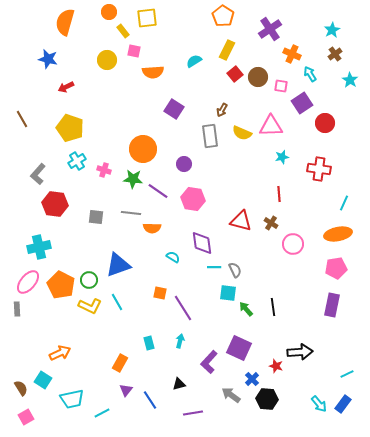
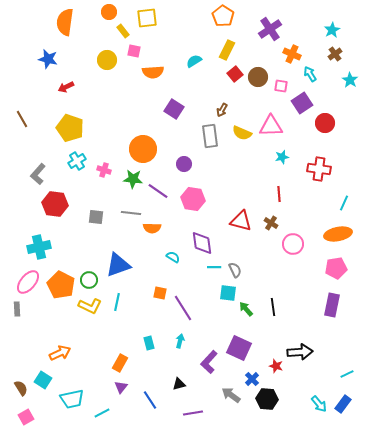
orange semicircle at (65, 22): rotated 8 degrees counterclockwise
cyan line at (117, 302): rotated 42 degrees clockwise
purple triangle at (126, 390): moved 5 px left, 3 px up
